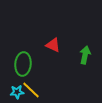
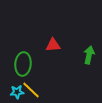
red triangle: rotated 28 degrees counterclockwise
green arrow: moved 4 px right
